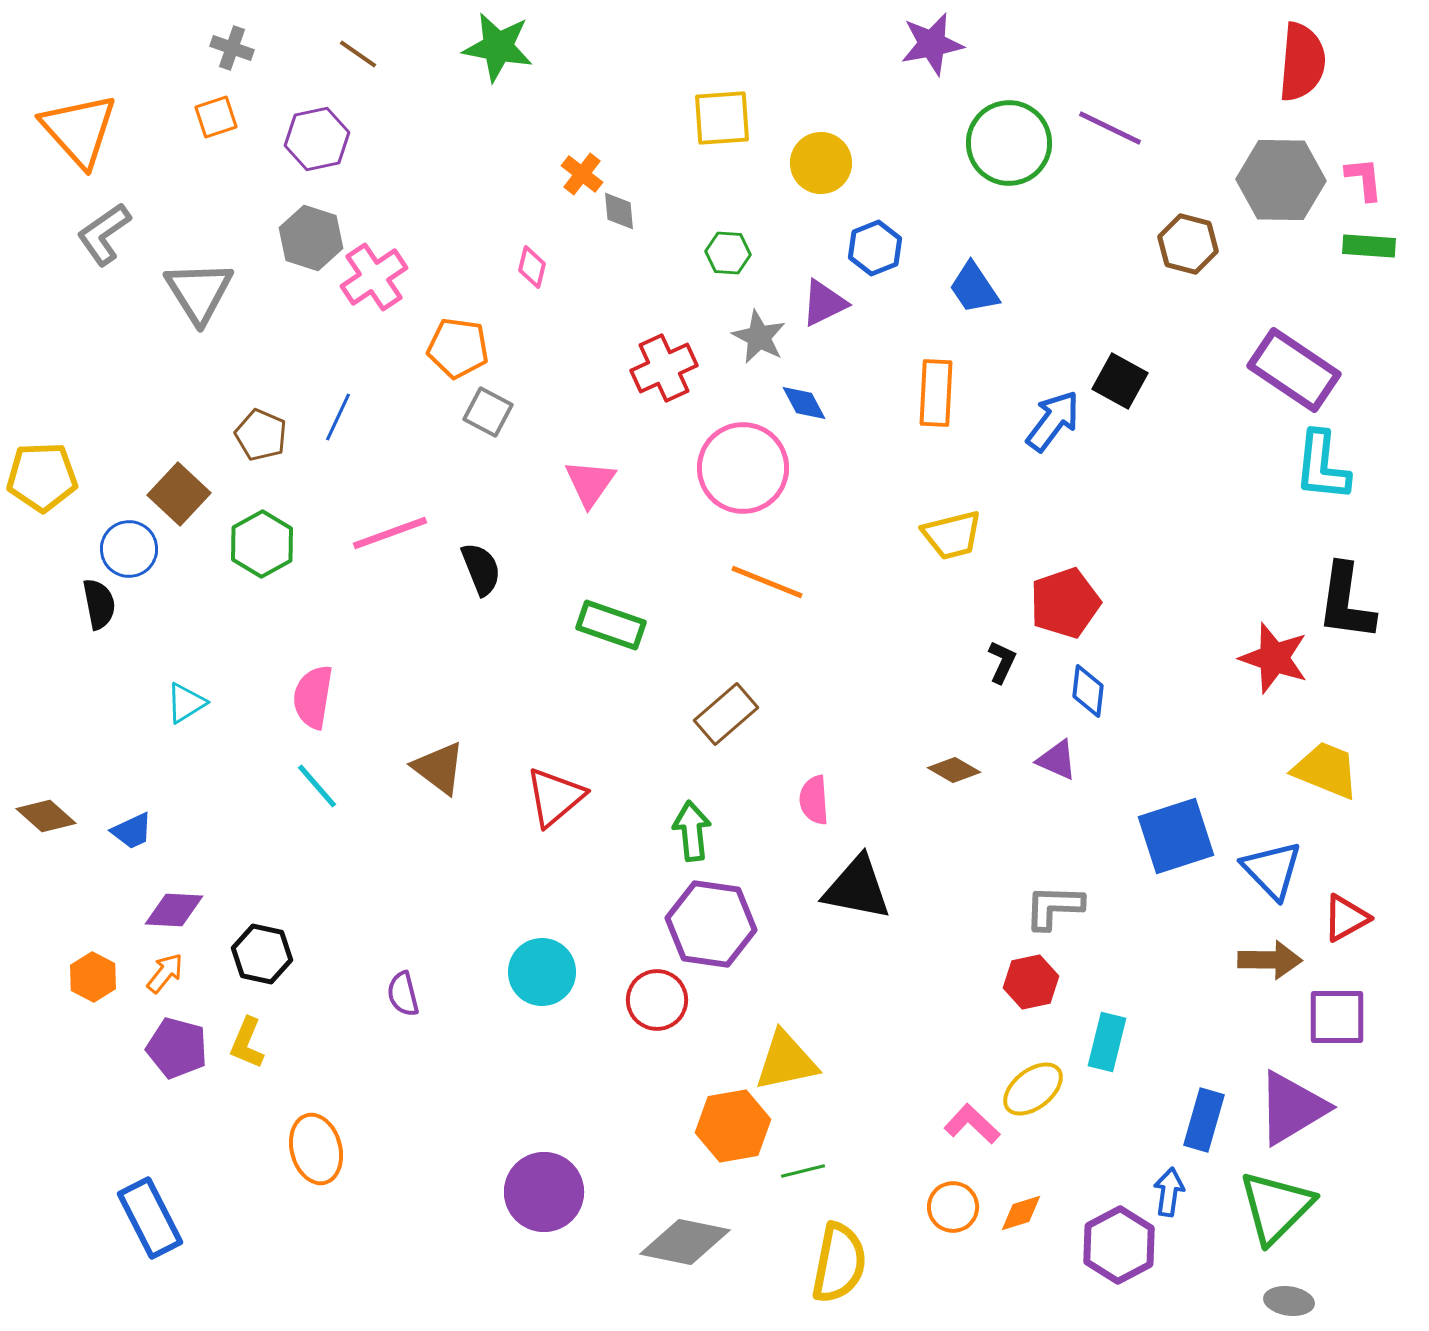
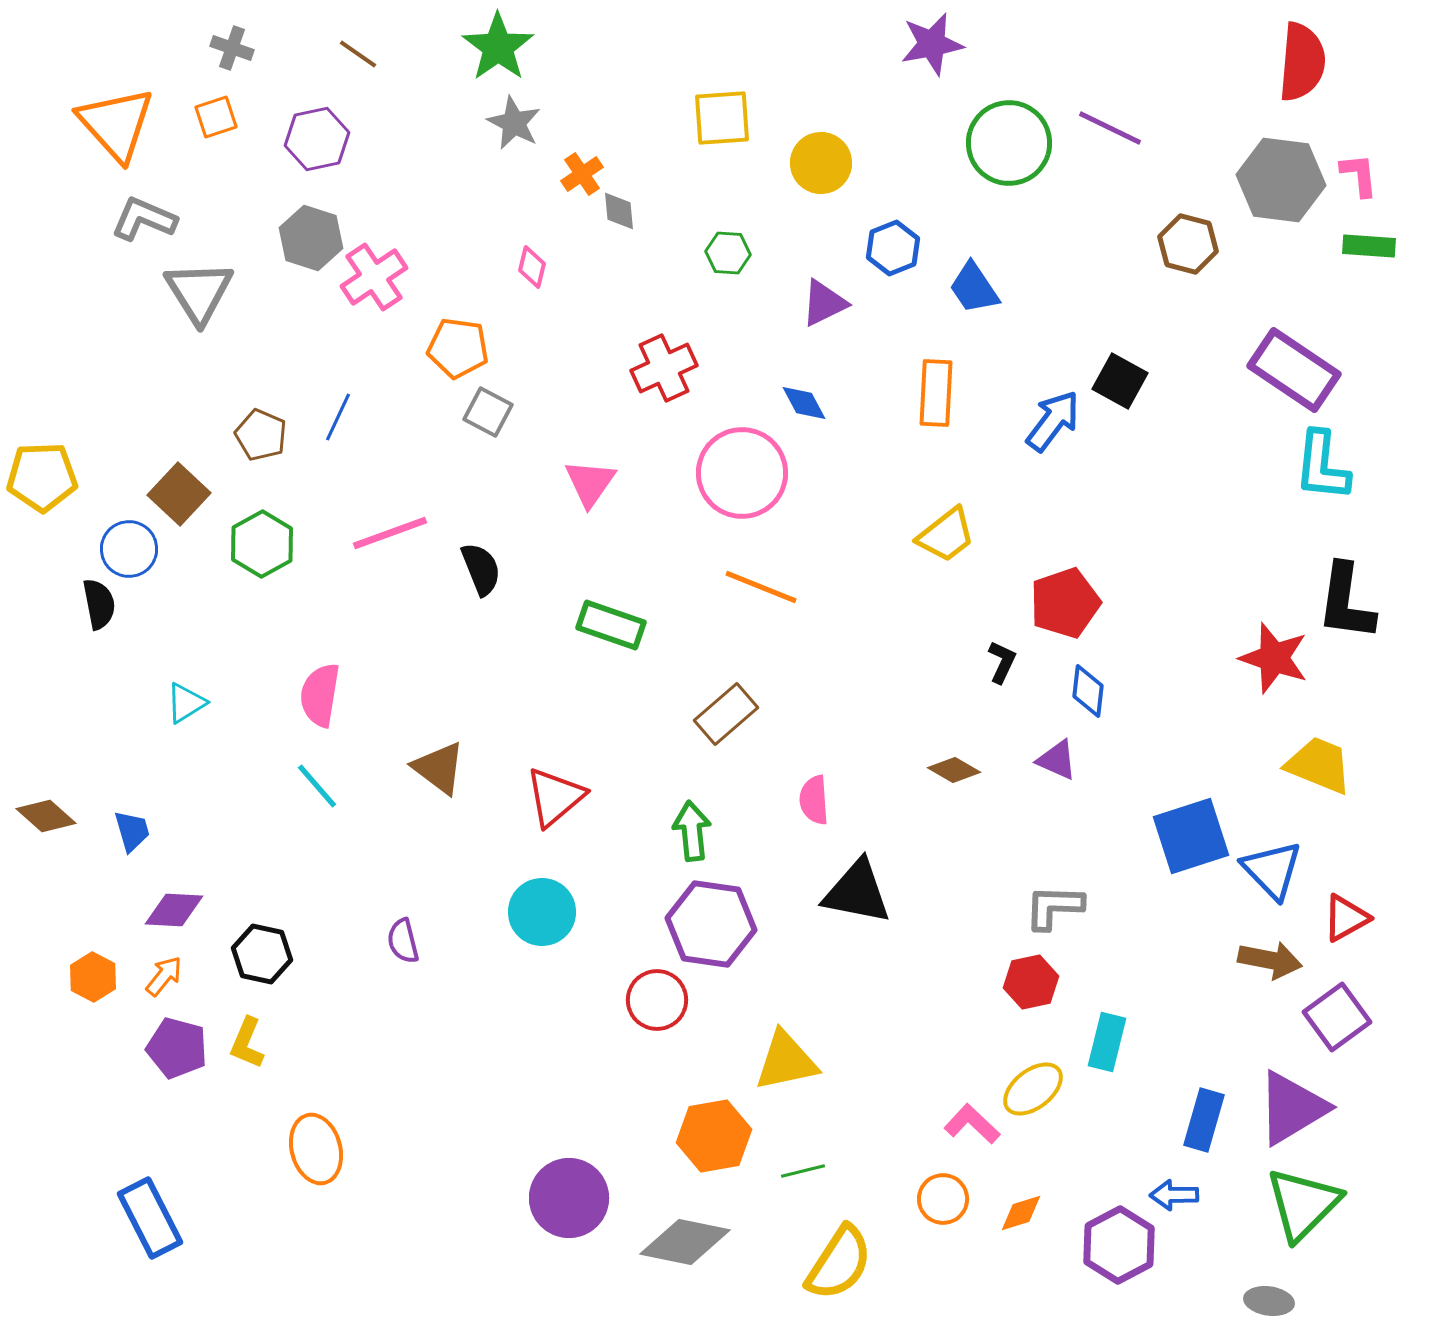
green star at (498, 47): rotated 26 degrees clockwise
orange triangle at (79, 130): moved 37 px right, 6 px up
orange cross at (582, 174): rotated 18 degrees clockwise
pink L-shape at (1364, 179): moved 5 px left, 4 px up
gray hexagon at (1281, 180): rotated 6 degrees clockwise
gray L-shape at (104, 234): moved 40 px right, 15 px up; rotated 58 degrees clockwise
blue hexagon at (875, 248): moved 18 px right
gray star at (759, 337): moved 245 px left, 214 px up
pink circle at (743, 468): moved 1 px left, 5 px down
yellow trapezoid at (952, 535): moved 6 px left; rotated 24 degrees counterclockwise
orange line at (767, 582): moved 6 px left, 5 px down
pink semicircle at (313, 697): moved 7 px right, 2 px up
yellow trapezoid at (1326, 770): moved 7 px left, 5 px up
blue trapezoid at (132, 831): rotated 81 degrees counterclockwise
blue square at (1176, 836): moved 15 px right
black triangle at (857, 888): moved 4 px down
brown arrow at (1270, 960): rotated 10 degrees clockwise
cyan circle at (542, 972): moved 60 px up
orange arrow at (165, 973): moved 1 px left, 3 px down
purple semicircle at (403, 994): moved 53 px up
purple square at (1337, 1017): rotated 36 degrees counterclockwise
orange hexagon at (733, 1126): moved 19 px left, 10 px down
purple circle at (544, 1192): moved 25 px right, 6 px down
blue arrow at (1169, 1192): moved 5 px right, 3 px down; rotated 99 degrees counterclockwise
orange circle at (953, 1207): moved 10 px left, 8 px up
green triangle at (1276, 1207): moved 27 px right, 3 px up
yellow semicircle at (839, 1263): rotated 22 degrees clockwise
gray ellipse at (1289, 1301): moved 20 px left
